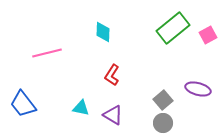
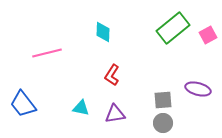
gray square: rotated 36 degrees clockwise
purple triangle: moved 2 px right, 1 px up; rotated 40 degrees counterclockwise
